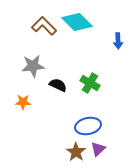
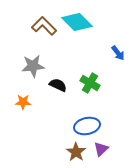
blue arrow: moved 12 px down; rotated 35 degrees counterclockwise
blue ellipse: moved 1 px left
purple triangle: moved 3 px right
